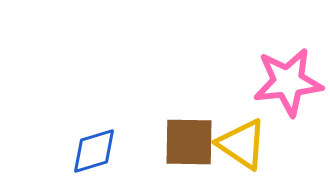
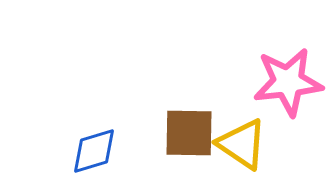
brown square: moved 9 px up
